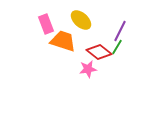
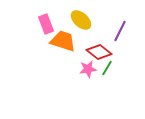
green line: moved 10 px left, 21 px down
